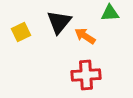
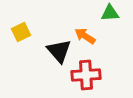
black triangle: moved 29 px down; rotated 20 degrees counterclockwise
